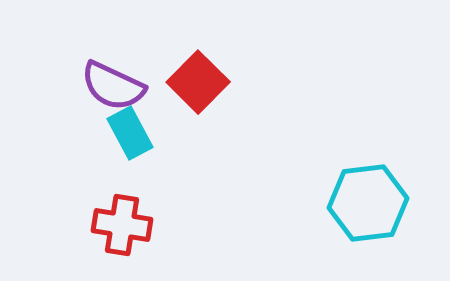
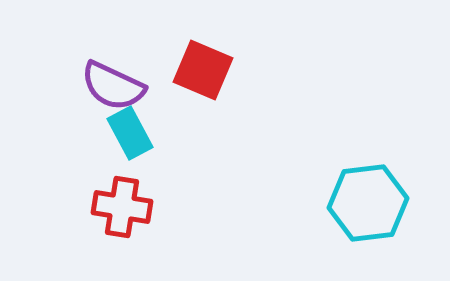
red square: moved 5 px right, 12 px up; rotated 22 degrees counterclockwise
red cross: moved 18 px up
